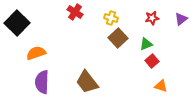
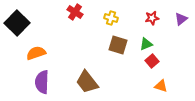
brown square: moved 7 px down; rotated 30 degrees counterclockwise
